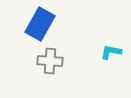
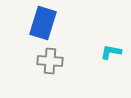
blue rectangle: moved 3 px right, 1 px up; rotated 12 degrees counterclockwise
